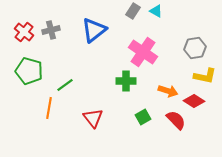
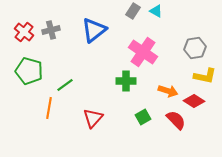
red triangle: rotated 20 degrees clockwise
